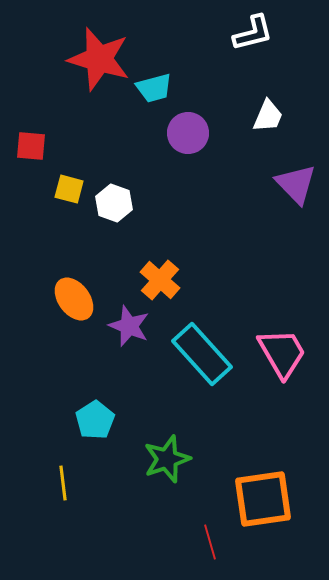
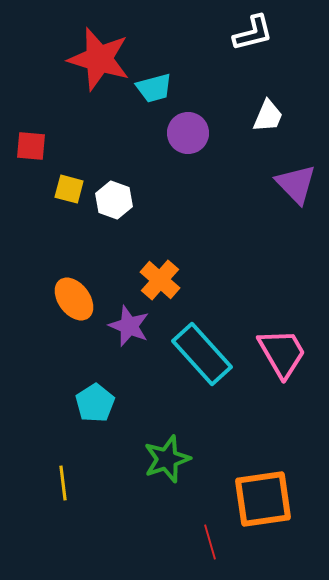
white hexagon: moved 3 px up
cyan pentagon: moved 17 px up
